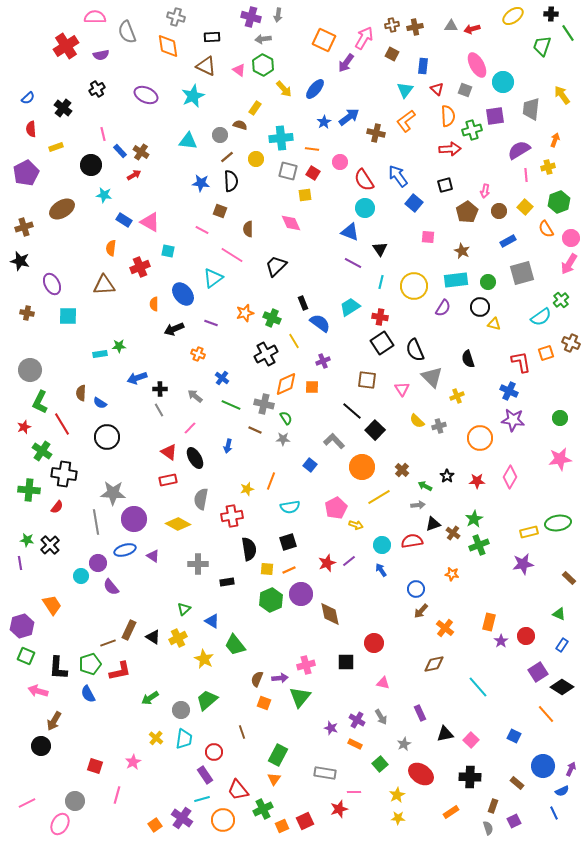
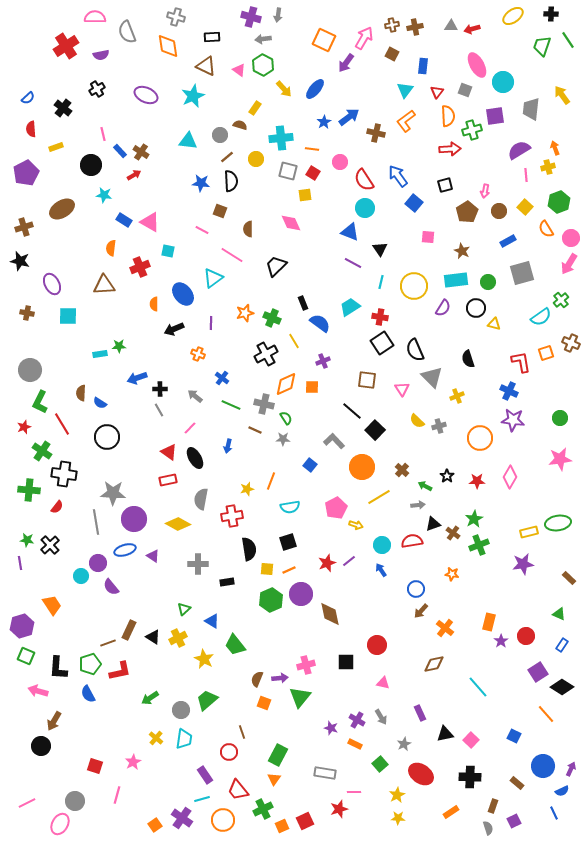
green line at (568, 33): moved 7 px down
red triangle at (437, 89): moved 3 px down; rotated 24 degrees clockwise
orange arrow at (555, 140): moved 8 px down; rotated 40 degrees counterclockwise
black circle at (480, 307): moved 4 px left, 1 px down
purple line at (211, 323): rotated 72 degrees clockwise
red circle at (374, 643): moved 3 px right, 2 px down
red circle at (214, 752): moved 15 px right
